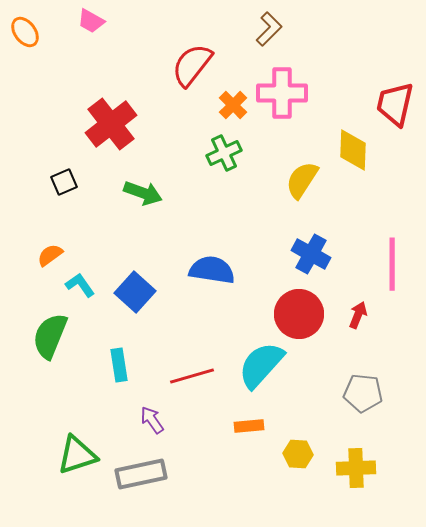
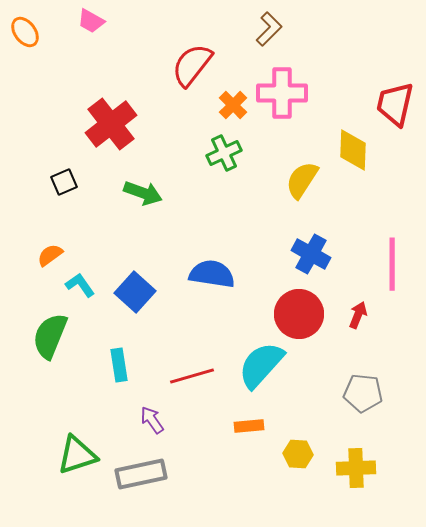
blue semicircle: moved 4 px down
